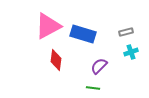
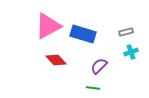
red diamond: rotated 50 degrees counterclockwise
